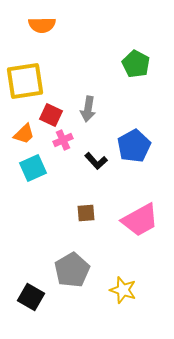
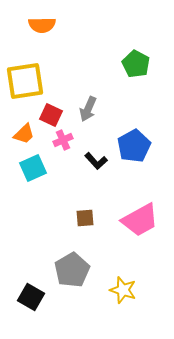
gray arrow: rotated 15 degrees clockwise
brown square: moved 1 px left, 5 px down
